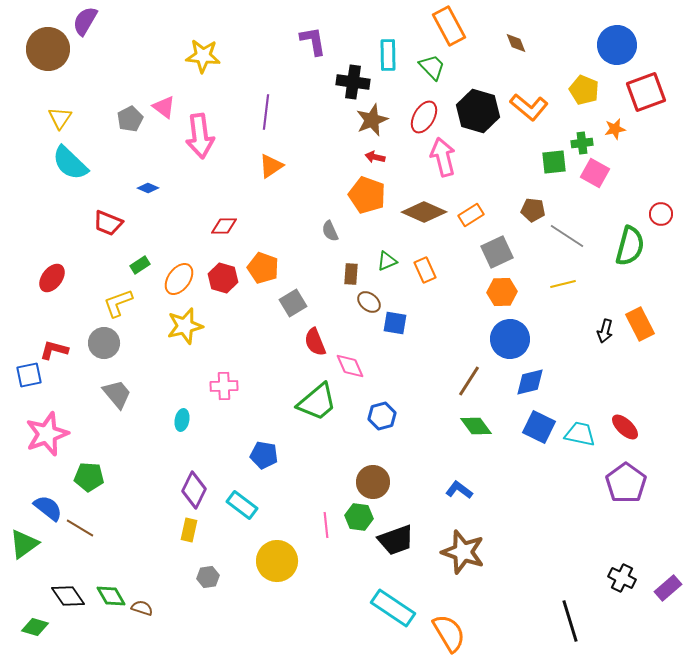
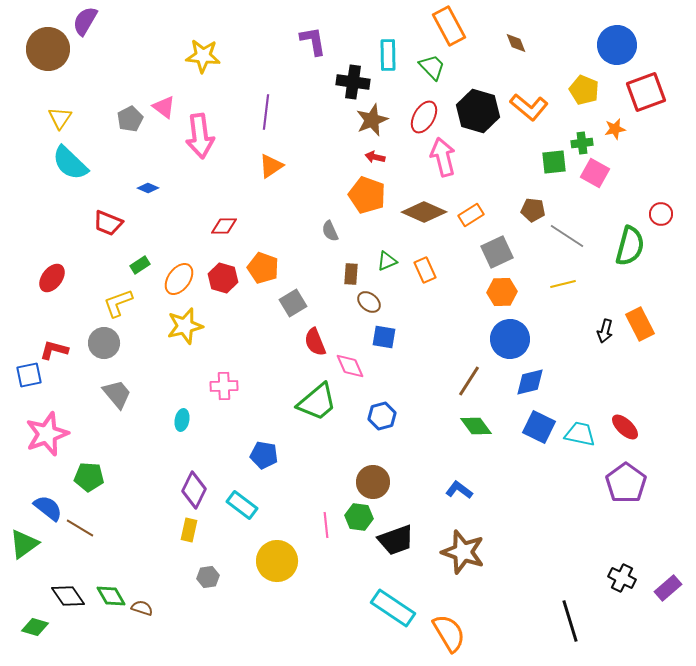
blue square at (395, 323): moved 11 px left, 14 px down
